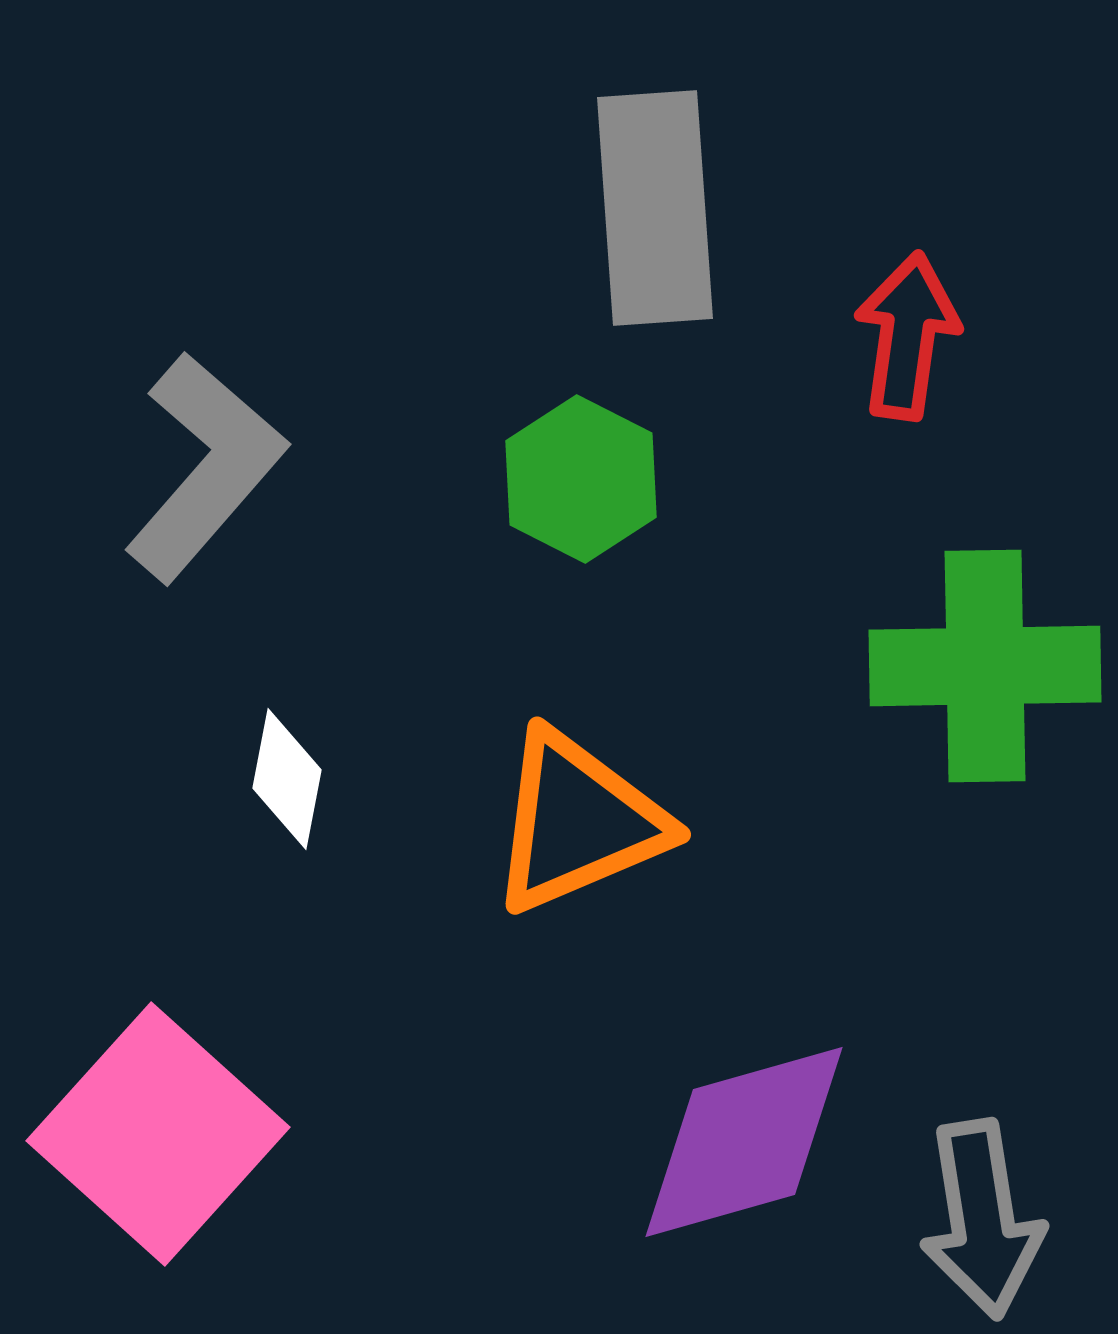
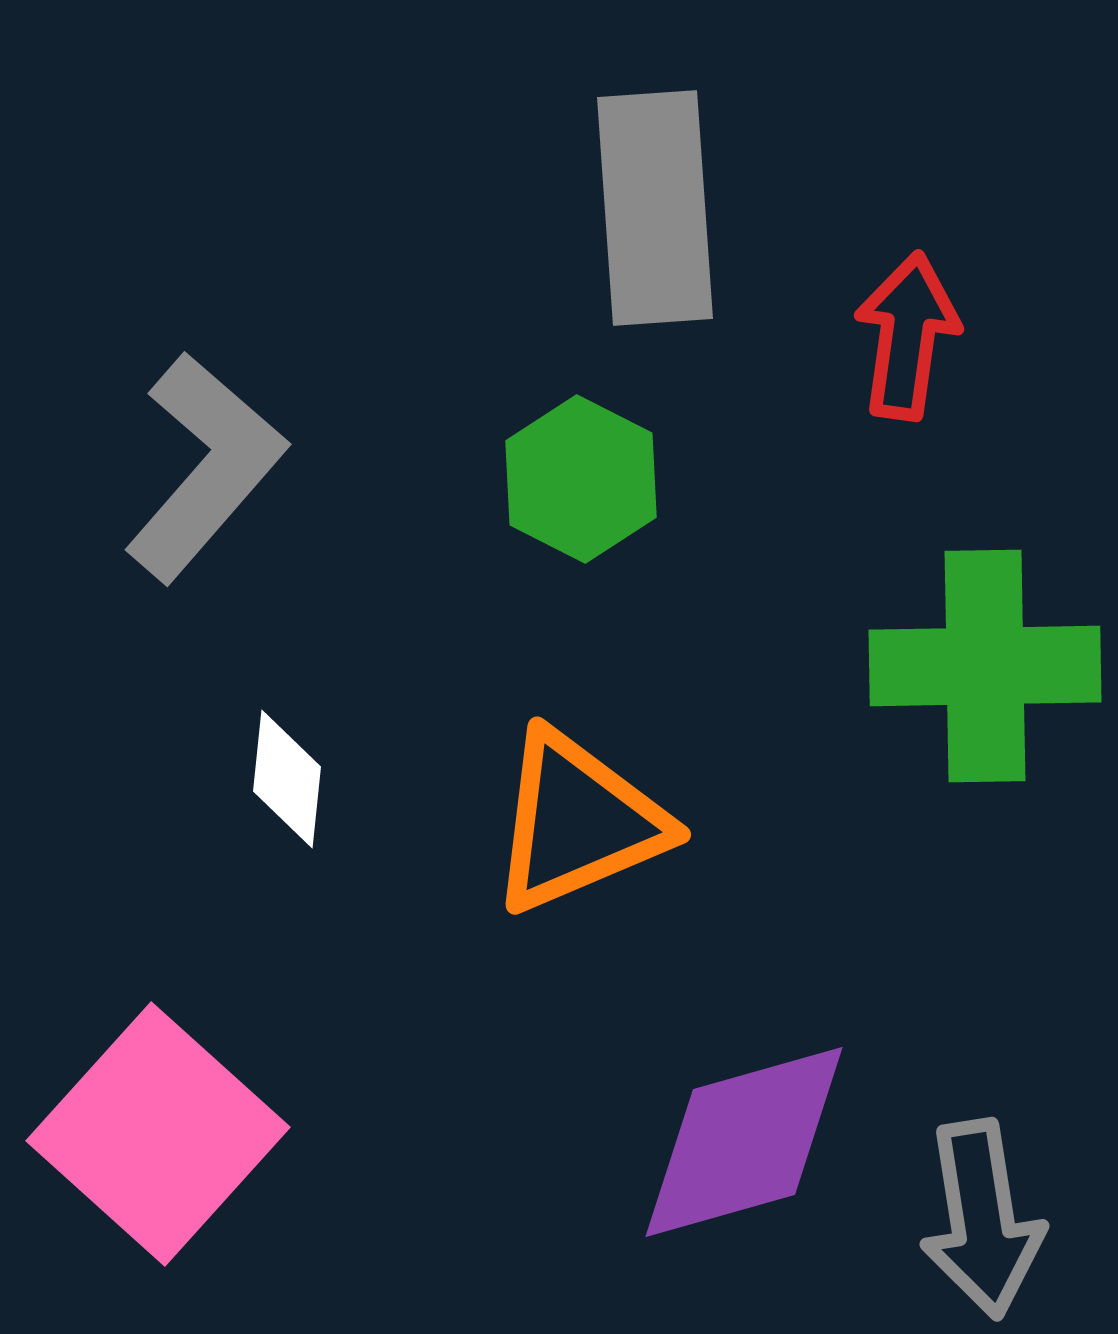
white diamond: rotated 5 degrees counterclockwise
